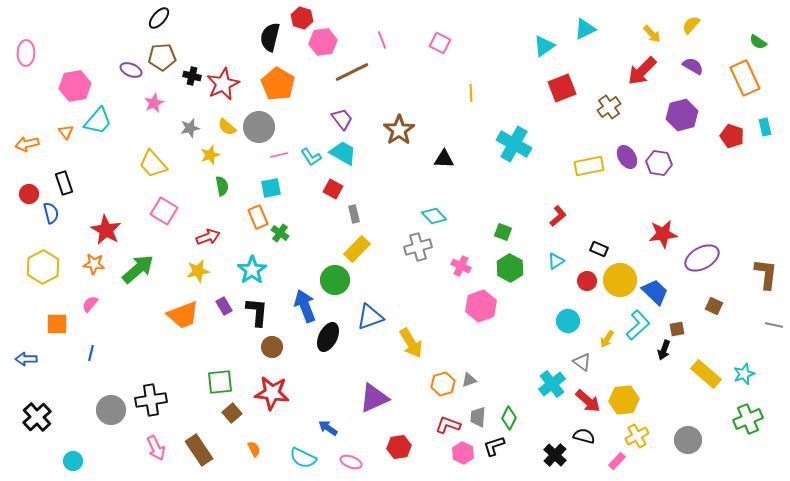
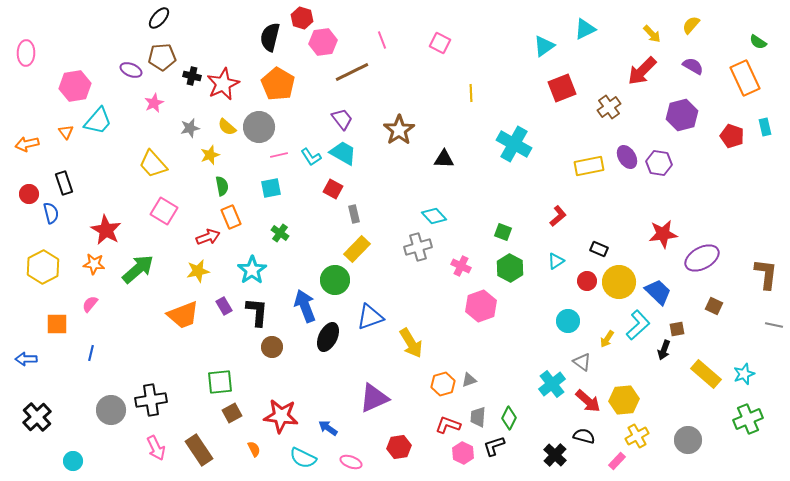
orange rectangle at (258, 217): moved 27 px left
yellow circle at (620, 280): moved 1 px left, 2 px down
blue trapezoid at (655, 292): moved 3 px right
red star at (272, 393): moved 9 px right, 23 px down
brown square at (232, 413): rotated 12 degrees clockwise
